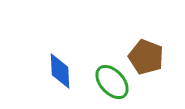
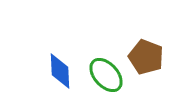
green ellipse: moved 6 px left, 7 px up
